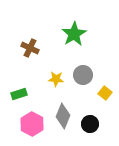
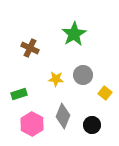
black circle: moved 2 px right, 1 px down
